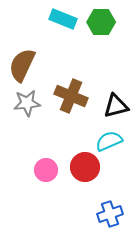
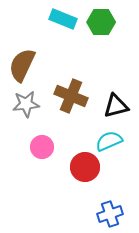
gray star: moved 1 px left, 1 px down
pink circle: moved 4 px left, 23 px up
